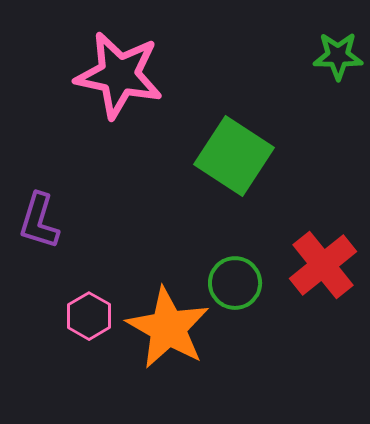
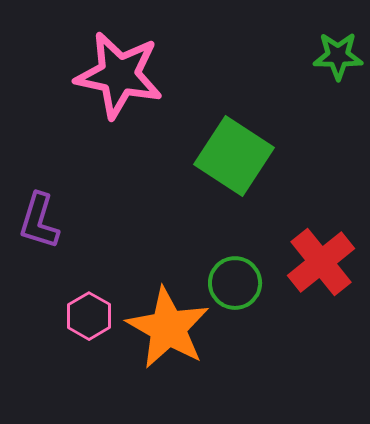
red cross: moved 2 px left, 3 px up
